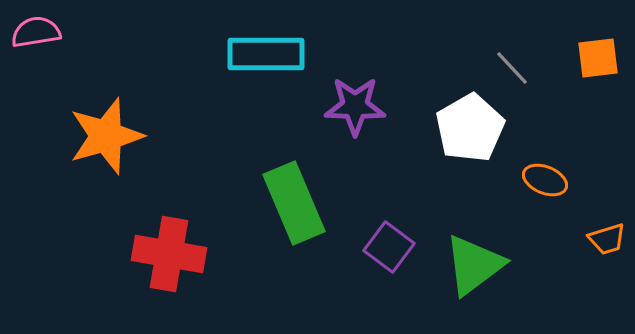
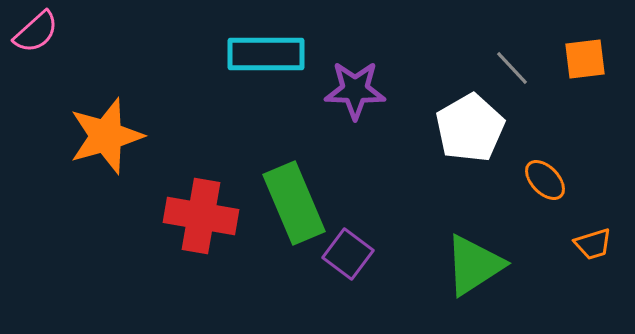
pink semicircle: rotated 147 degrees clockwise
orange square: moved 13 px left, 1 px down
purple star: moved 16 px up
orange ellipse: rotated 24 degrees clockwise
orange trapezoid: moved 14 px left, 5 px down
purple square: moved 41 px left, 7 px down
red cross: moved 32 px right, 38 px up
green triangle: rotated 4 degrees clockwise
